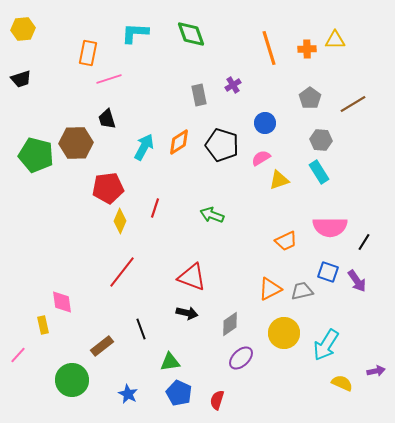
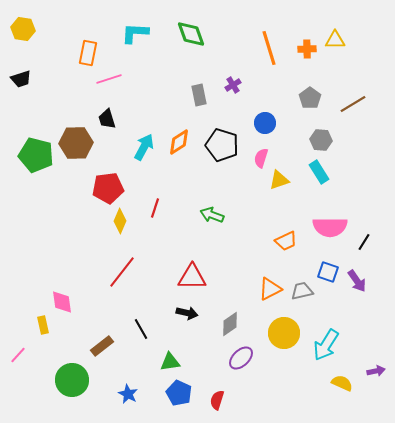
yellow hexagon at (23, 29): rotated 15 degrees clockwise
pink semicircle at (261, 158): rotated 42 degrees counterclockwise
red triangle at (192, 277): rotated 20 degrees counterclockwise
black line at (141, 329): rotated 10 degrees counterclockwise
